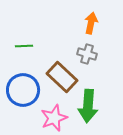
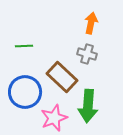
blue circle: moved 2 px right, 2 px down
